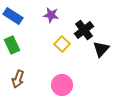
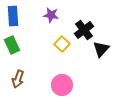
blue rectangle: rotated 54 degrees clockwise
